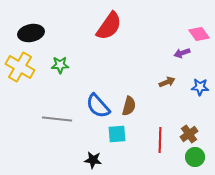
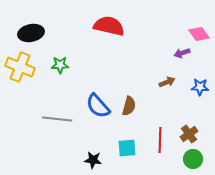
red semicircle: rotated 112 degrees counterclockwise
yellow cross: rotated 8 degrees counterclockwise
cyan square: moved 10 px right, 14 px down
green circle: moved 2 px left, 2 px down
